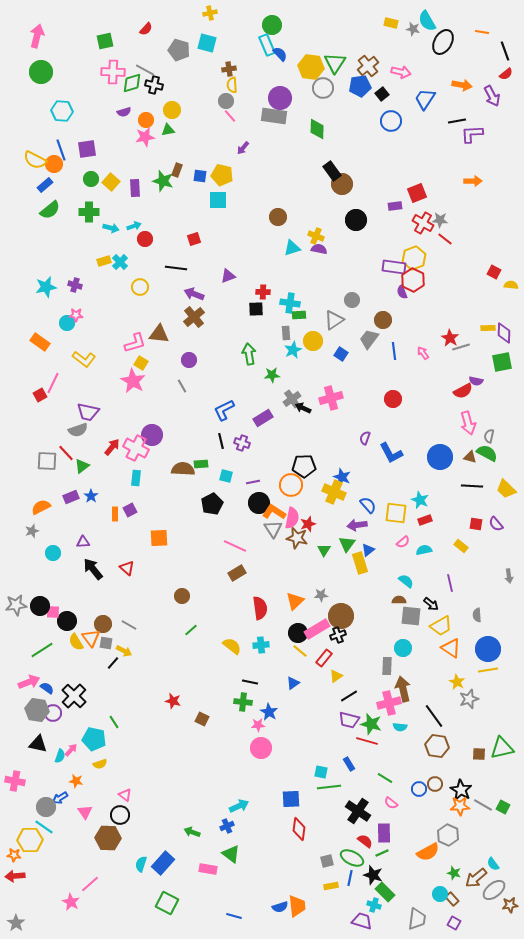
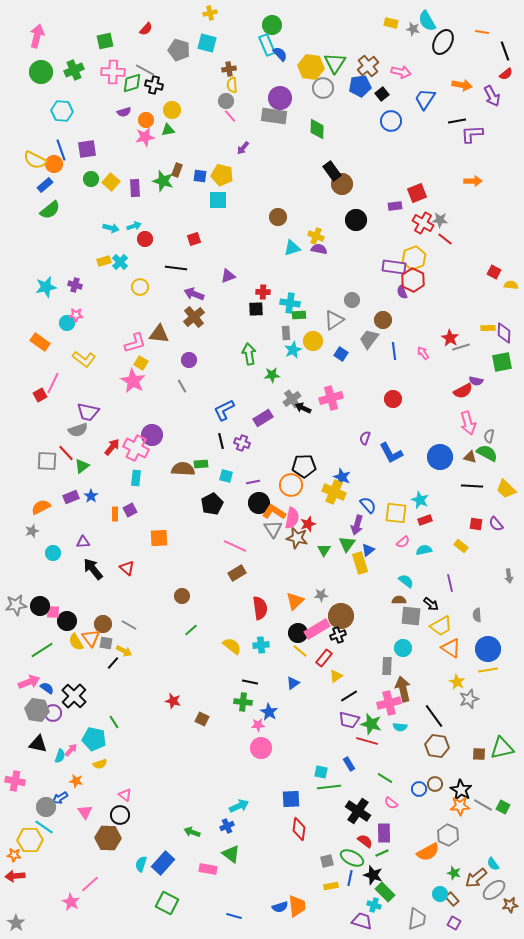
green cross at (89, 212): moved 15 px left, 142 px up; rotated 24 degrees counterclockwise
purple arrow at (357, 525): rotated 66 degrees counterclockwise
